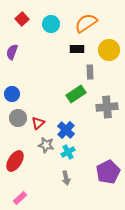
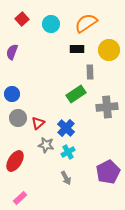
blue cross: moved 2 px up
gray arrow: rotated 16 degrees counterclockwise
